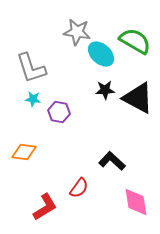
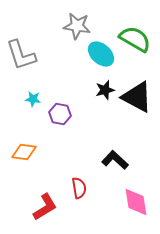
gray star: moved 6 px up
green semicircle: moved 2 px up
gray L-shape: moved 10 px left, 13 px up
black star: rotated 12 degrees counterclockwise
black triangle: moved 1 px left, 1 px up
purple hexagon: moved 1 px right, 2 px down
black L-shape: moved 3 px right, 1 px up
red semicircle: rotated 45 degrees counterclockwise
